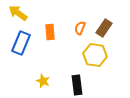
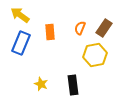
yellow arrow: moved 2 px right, 2 px down
yellow hexagon: rotated 20 degrees counterclockwise
yellow star: moved 2 px left, 3 px down
black rectangle: moved 4 px left
